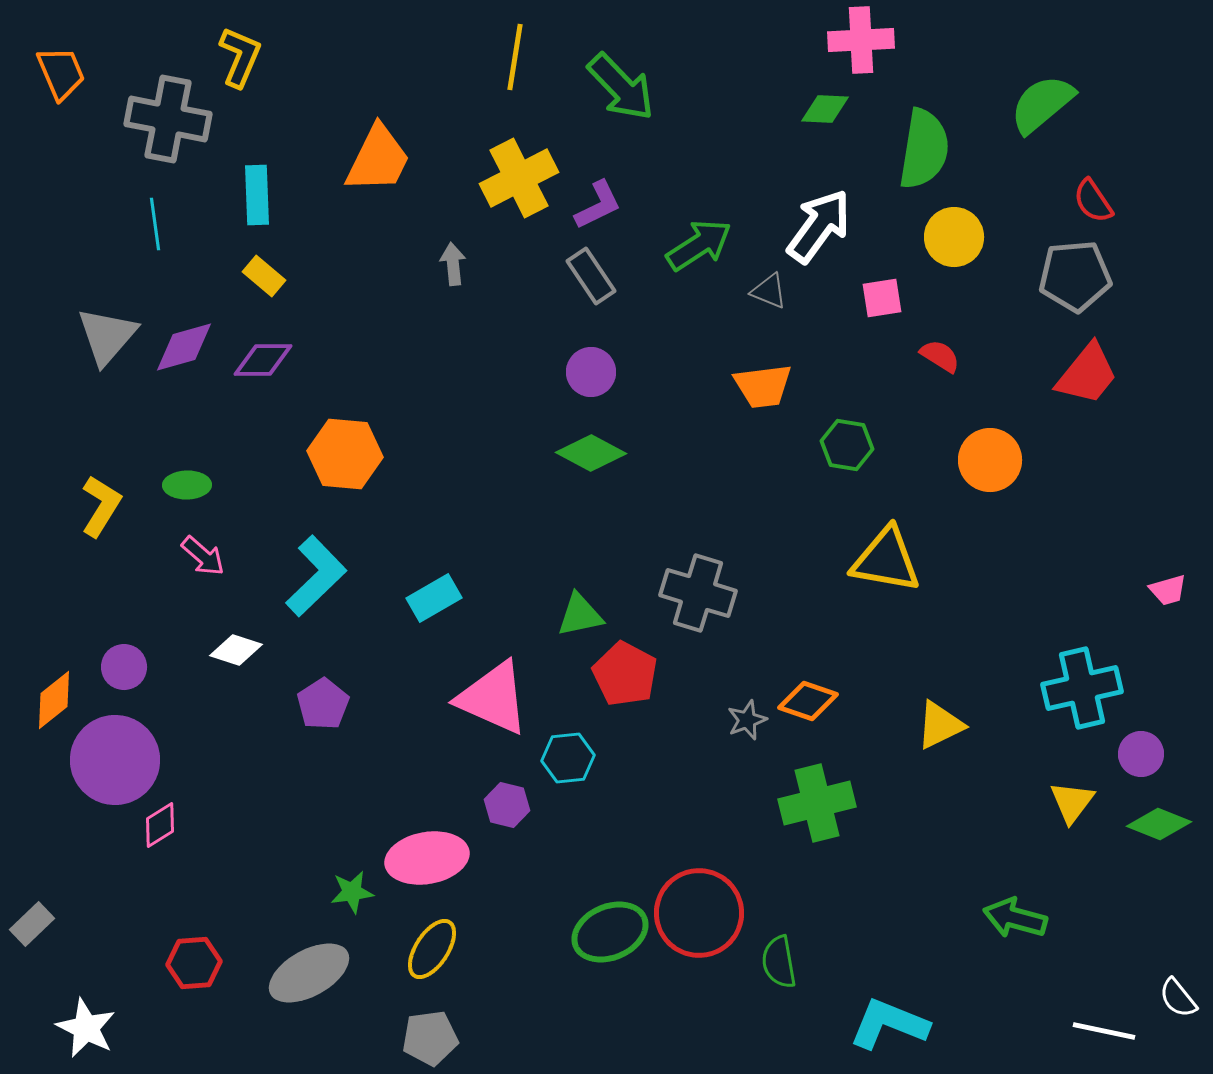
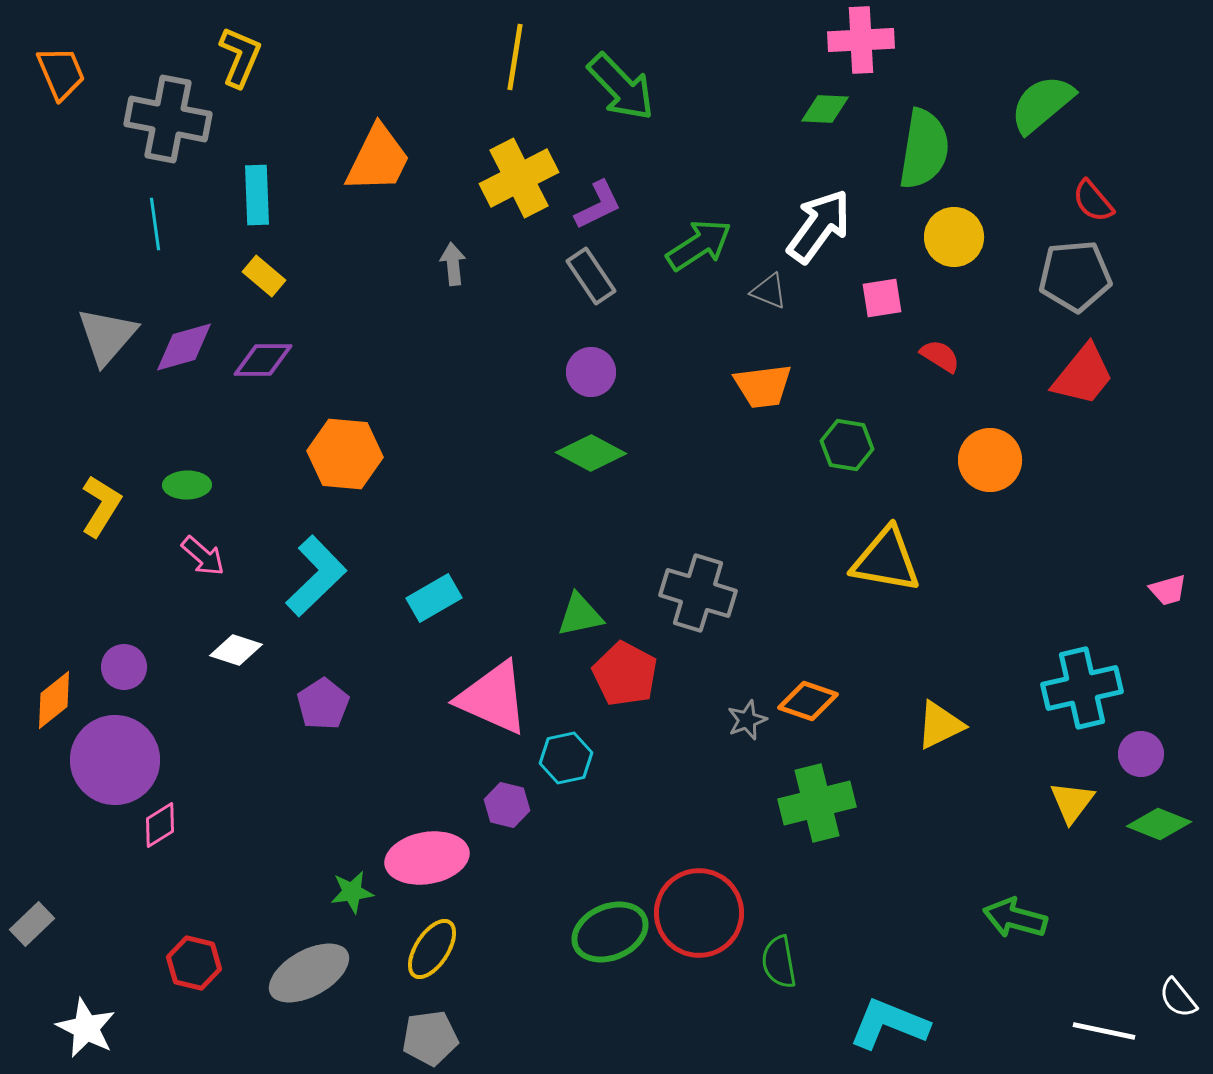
red semicircle at (1093, 201): rotated 6 degrees counterclockwise
red trapezoid at (1087, 374): moved 4 px left, 1 px down
cyan hexagon at (568, 758): moved 2 px left; rotated 6 degrees counterclockwise
red hexagon at (194, 963): rotated 18 degrees clockwise
